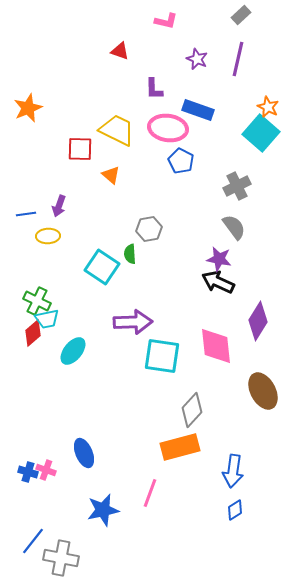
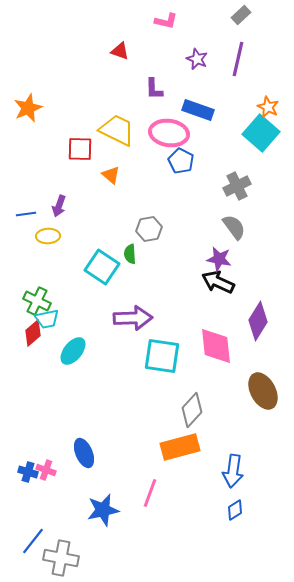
pink ellipse at (168, 128): moved 1 px right, 5 px down
purple arrow at (133, 322): moved 4 px up
